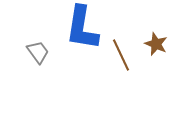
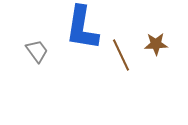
brown star: rotated 25 degrees counterclockwise
gray trapezoid: moved 1 px left, 1 px up
